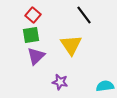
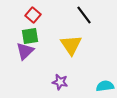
green square: moved 1 px left, 1 px down
purple triangle: moved 11 px left, 5 px up
